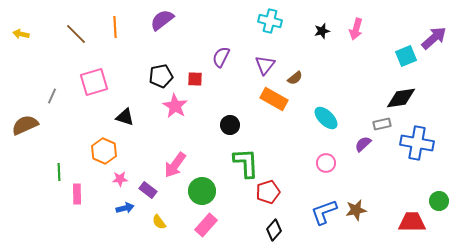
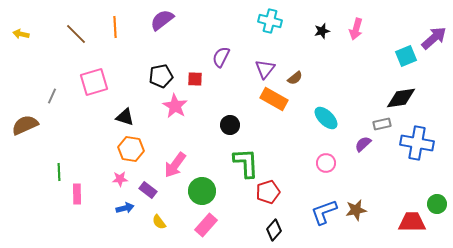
purple triangle at (265, 65): moved 4 px down
orange hexagon at (104, 151): moved 27 px right, 2 px up; rotated 15 degrees counterclockwise
green circle at (439, 201): moved 2 px left, 3 px down
